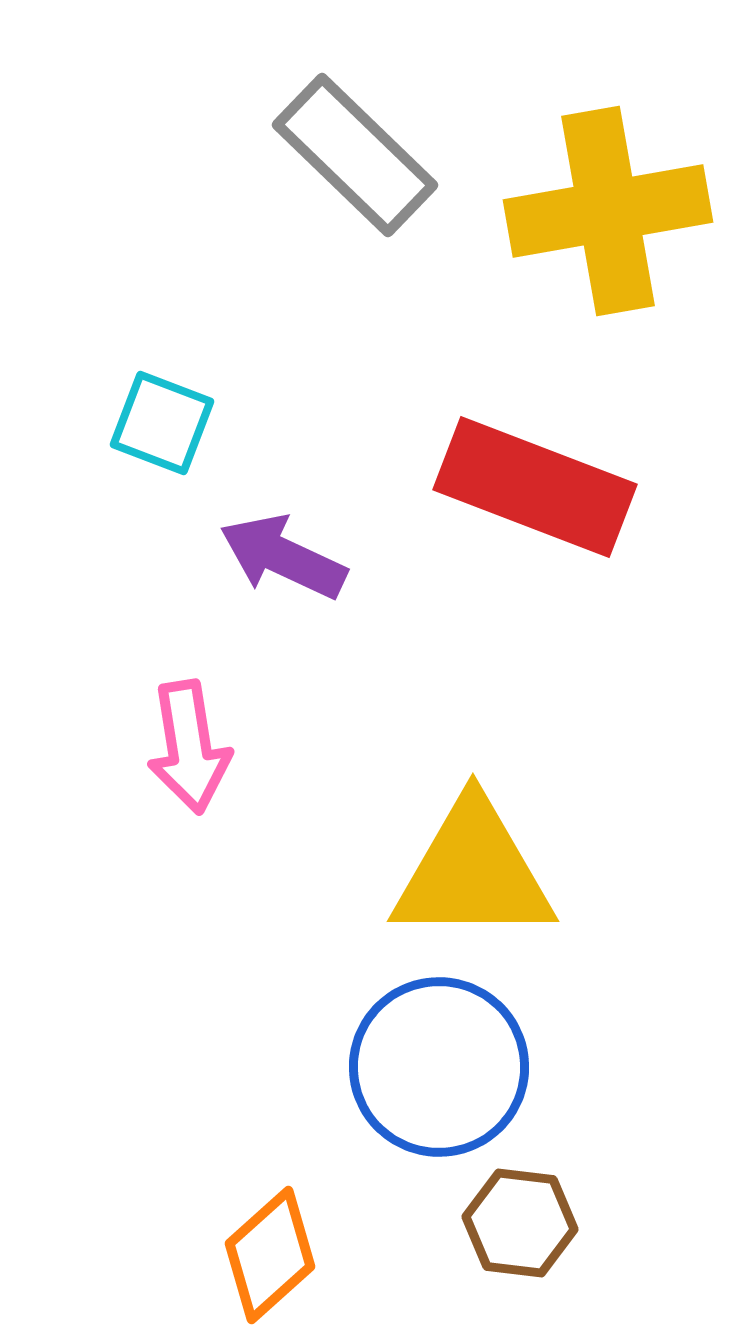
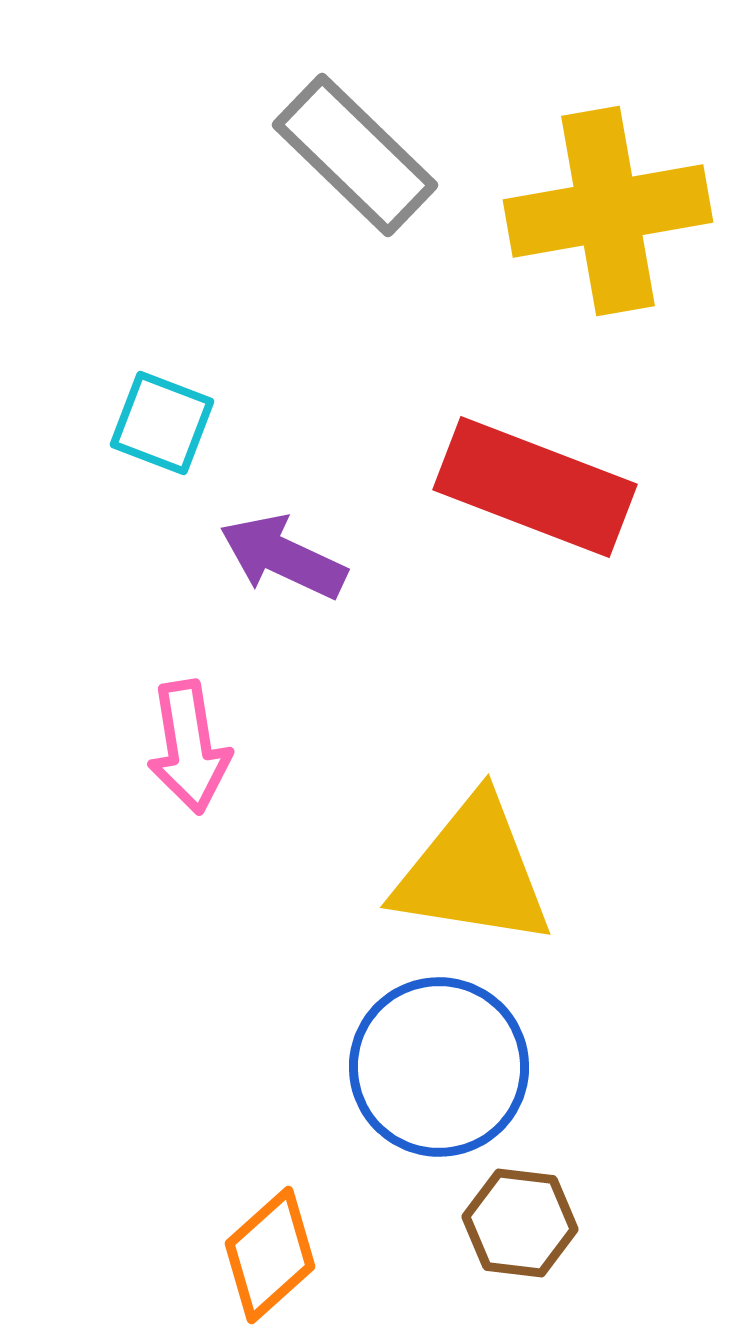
yellow triangle: rotated 9 degrees clockwise
